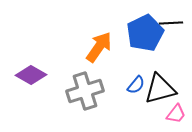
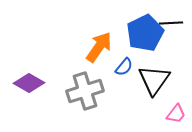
purple diamond: moved 2 px left, 8 px down
blue semicircle: moved 12 px left, 18 px up
black triangle: moved 6 px left, 9 px up; rotated 40 degrees counterclockwise
